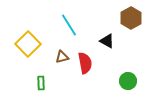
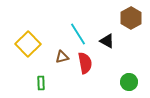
cyan line: moved 9 px right, 9 px down
green circle: moved 1 px right, 1 px down
